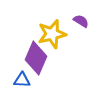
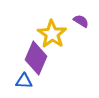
yellow star: rotated 24 degrees counterclockwise
blue triangle: moved 2 px right, 1 px down
